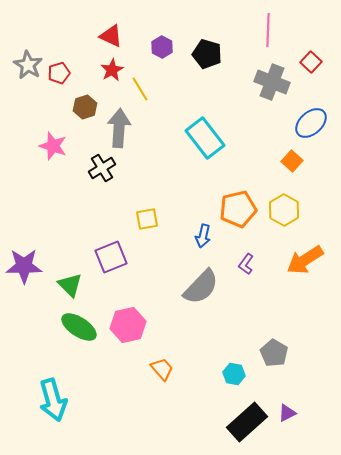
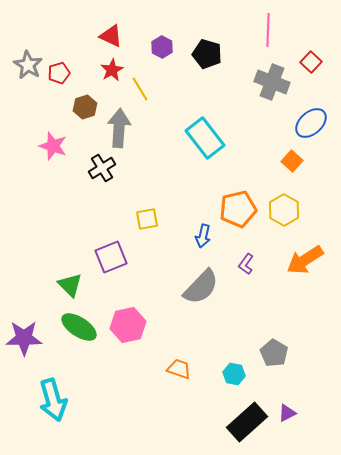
purple star: moved 72 px down
orange trapezoid: moved 17 px right; rotated 30 degrees counterclockwise
